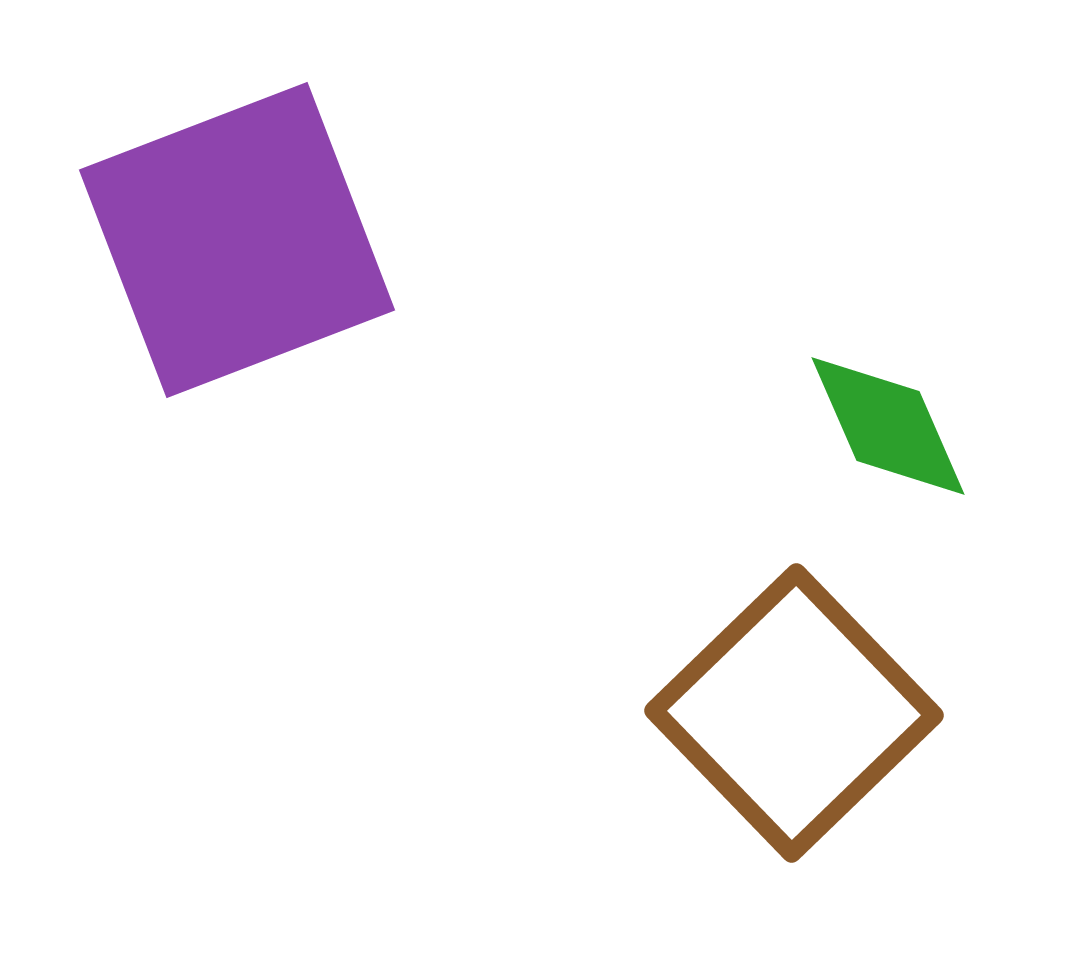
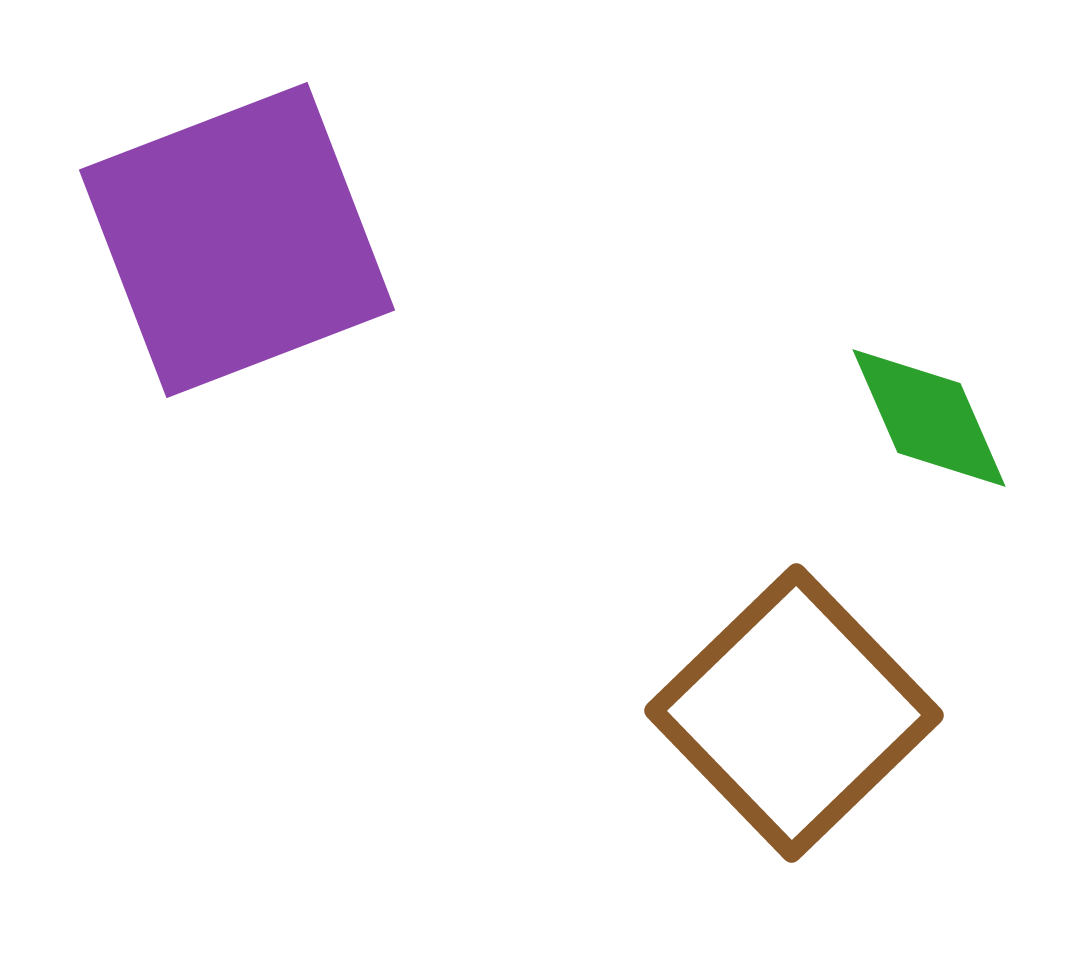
green diamond: moved 41 px right, 8 px up
